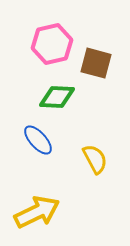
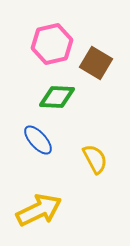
brown square: rotated 16 degrees clockwise
yellow arrow: moved 2 px right, 2 px up
